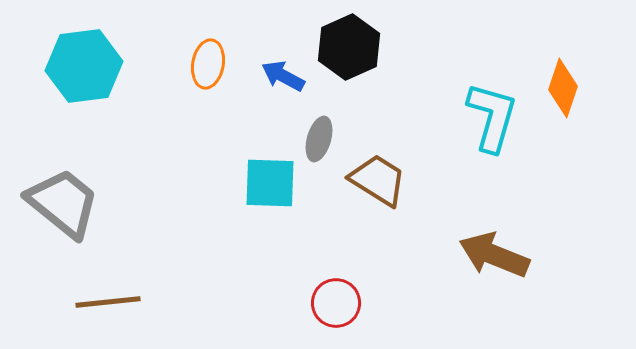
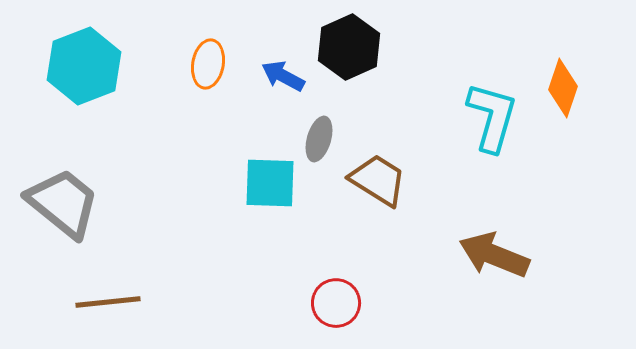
cyan hexagon: rotated 14 degrees counterclockwise
